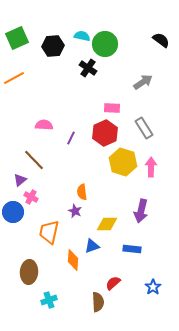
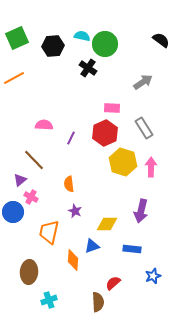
orange semicircle: moved 13 px left, 8 px up
blue star: moved 11 px up; rotated 14 degrees clockwise
